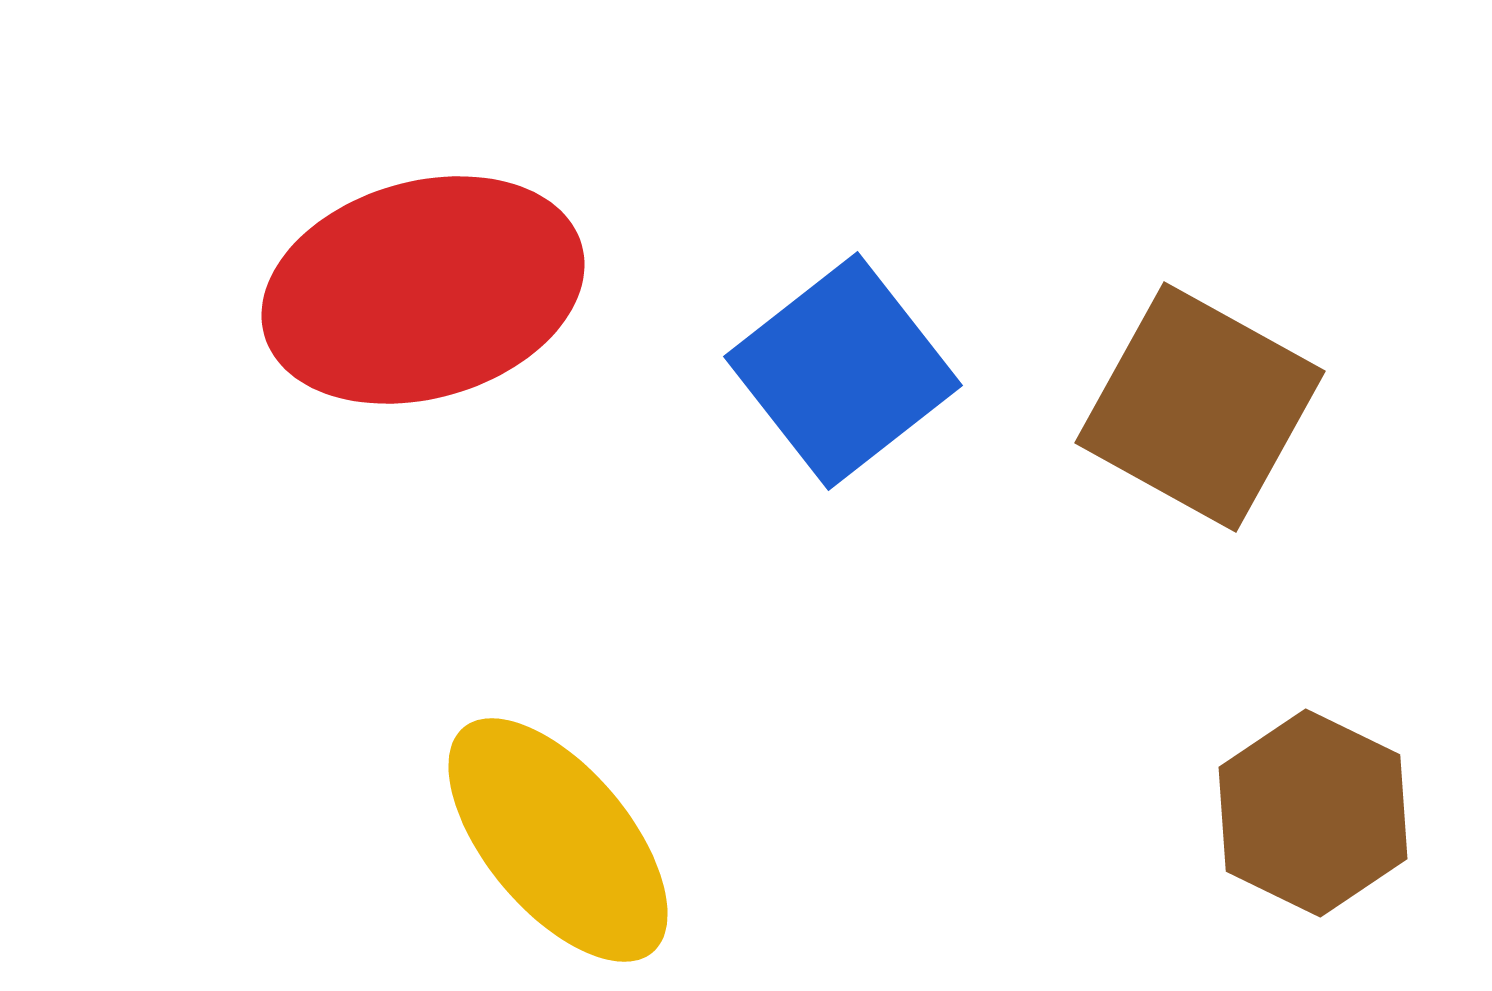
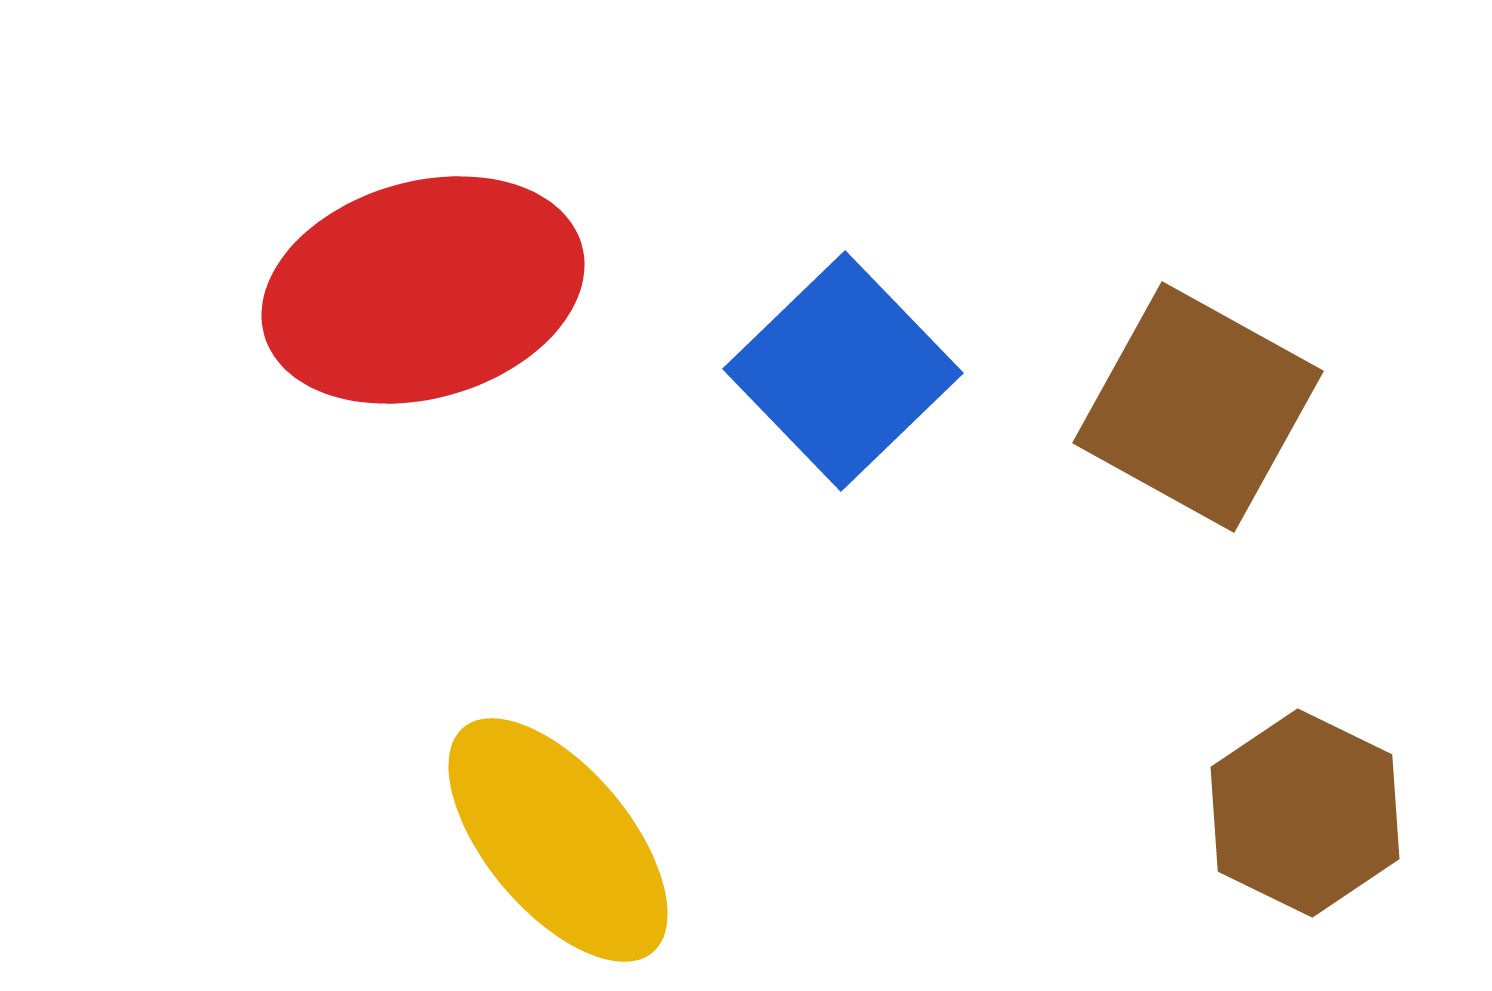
blue square: rotated 6 degrees counterclockwise
brown square: moved 2 px left
brown hexagon: moved 8 px left
